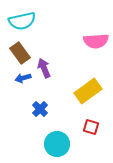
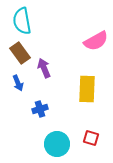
cyan semicircle: rotated 92 degrees clockwise
pink semicircle: rotated 25 degrees counterclockwise
blue arrow: moved 5 px left, 5 px down; rotated 98 degrees counterclockwise
yellow rectangle: moved 1 px left, 2 px up; rotated 52 degrees counterclockwise
blue cross: rotated 28 degrees clockwise
red square: moved 11 px down
